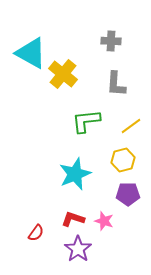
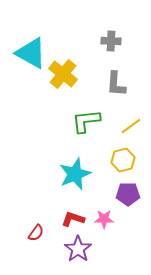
pink star: moved 2 px up; rotated 18 degrees counterclockwise
